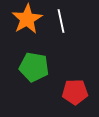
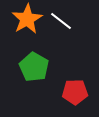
white line: rotated 40 degrees counterclockwise
green pentagon: rotated 20 degrees clockwise
